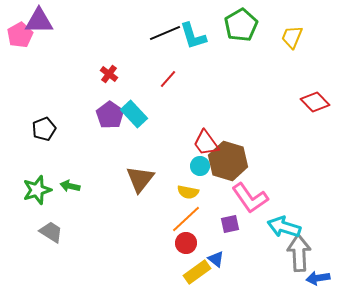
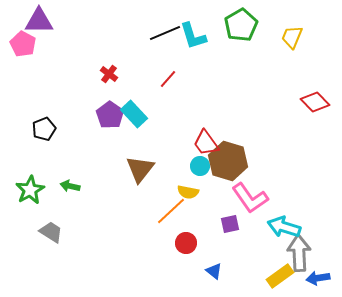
pink pentagon: moved 3 px right, 9 px down; rotated 15 degrees counterclockwise
brown triangle: moved 10 px up
green star: moved 7 px left; rotated 12 degrees counterclockwise
orange line: moved 15 px left, 8 px up
blue triangle: moved 2 px left, 12 px down
yellow rectangle: moved 83 px right, 4 px down
